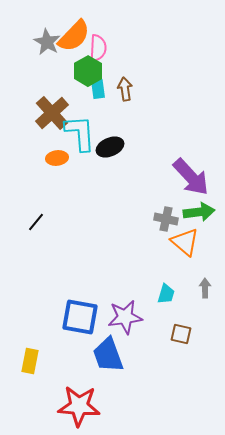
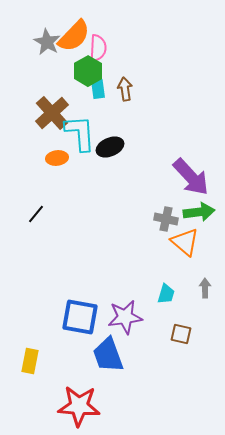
black line: moved 8 px up
